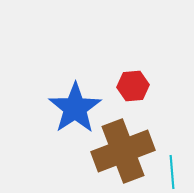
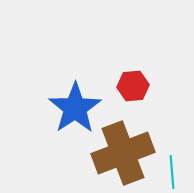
brown cross: moved 2 px down
